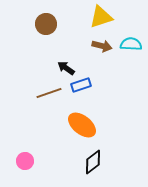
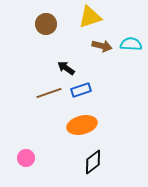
yellow triangle: moved 11 px left
blue rectangle: moved 5 px down
orange ellipse: rotated 52 degrees counterclockwise
pink circle: moved 1 px right, 3 px up
